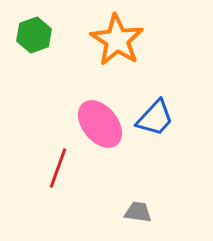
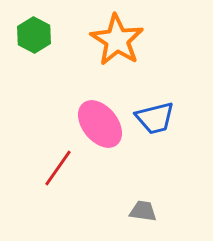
green hexagon: rotated 12 degrees counterclockwise
blue trapezoid: rotated 33 degrees clockwise
red line: rotated 15 degrees clockwise
gray trapezoid: moved 5 px right, 1 px up
